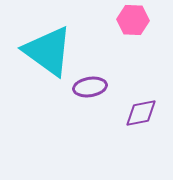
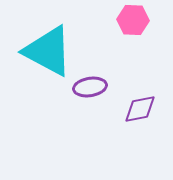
cyan triangle: rotated 8 degrees counterclockwise
purple diamond: moved 1 px left, 4 px up
